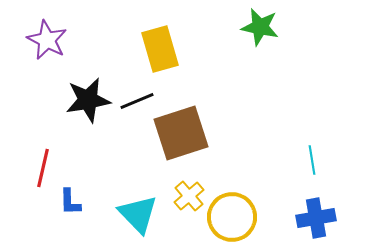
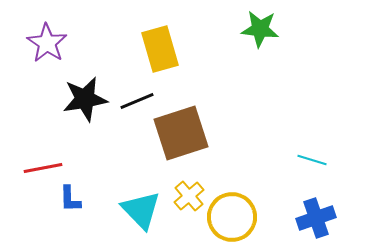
green star: moved 2 px down; rotated 6 degrees counterclockwise
purple star: moved 3 px down; rotated 6 degrees clockwise
black star: moved 3 px left, 1 px up
cyan line: rotated 64 degrees counterclockwise
red line: rotated 66 degrees clockwise
blue L-shape: moved 3 px up
cyan triangle: moved 3 px right, 4 px up
blue cross: rotated 9 degrees counterclockwise
